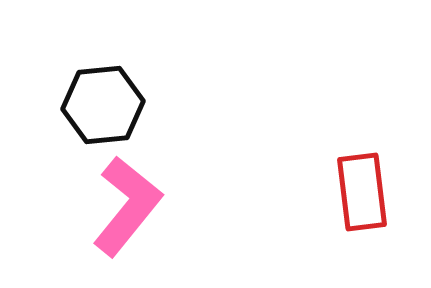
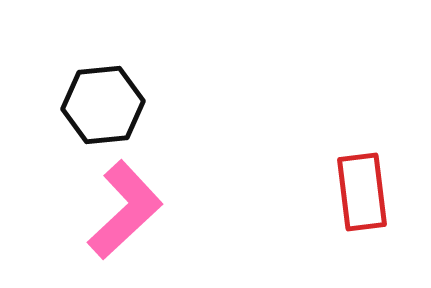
pink L-shape: moved 2 px left, 4 px down; rotated 8 degrees clockwise
